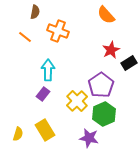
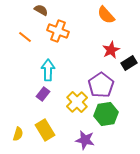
brown semicircle: moved 6 px right, 2 px up; rotated 72 degrees counterclockwise
yellow cross: moved 1 px down
green hexagon: moved 2 px right; rotated 15 degrees clockwise
purple star: moved 4 px left, 2 px down
